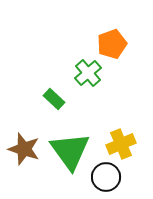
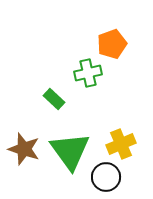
green cross: rotated 28 degrees clockwise
